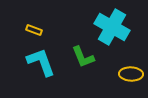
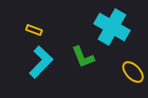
cyan L-shape: rotated 64 degrees clockwise
yellow ellipse: moved 2 px right, 2 px up; rotated 45 degrees clockwise
